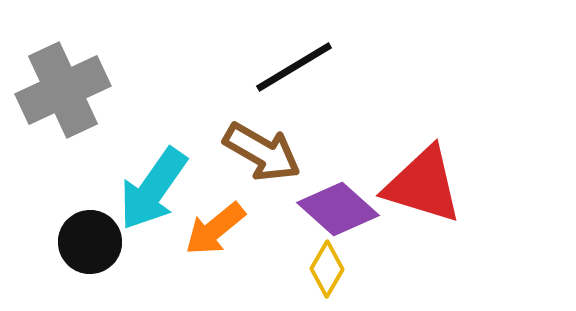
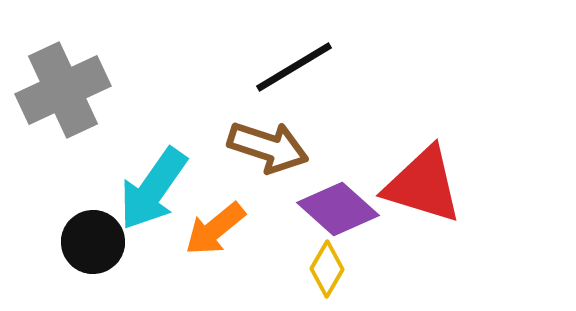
brown arrow: moved 6 px right, 5 px up; rotated 12 degrees counterclockwise
black circle: moved 3 px right
